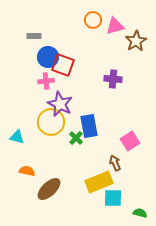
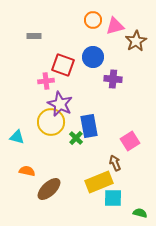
blue circle: moved 45 px right
